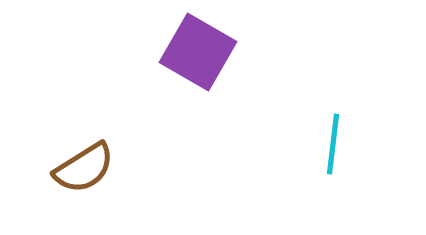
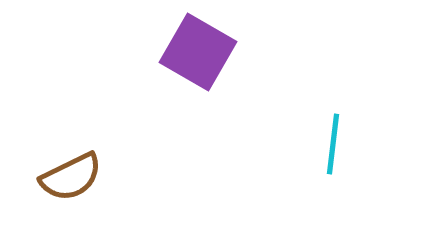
brown semicircle: moved 13 px left, 9 px down; rotated 6 degrees clockwise
